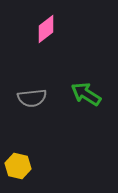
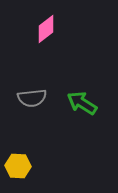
green arrow: moved 4 px left, 9 px down
yellow hexagon: rotated 10 degrees counterclockwise
